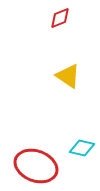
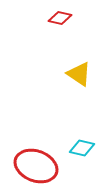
red diamond: rotated 35 degrees clockwise
yellow triangle: moved 11 px right, 2 px up
